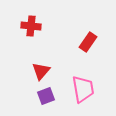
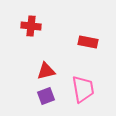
red rectangle: rotated 66 degrees clockwise
red triangle: moved 5 px right; rotated 36 degrees clockwise
